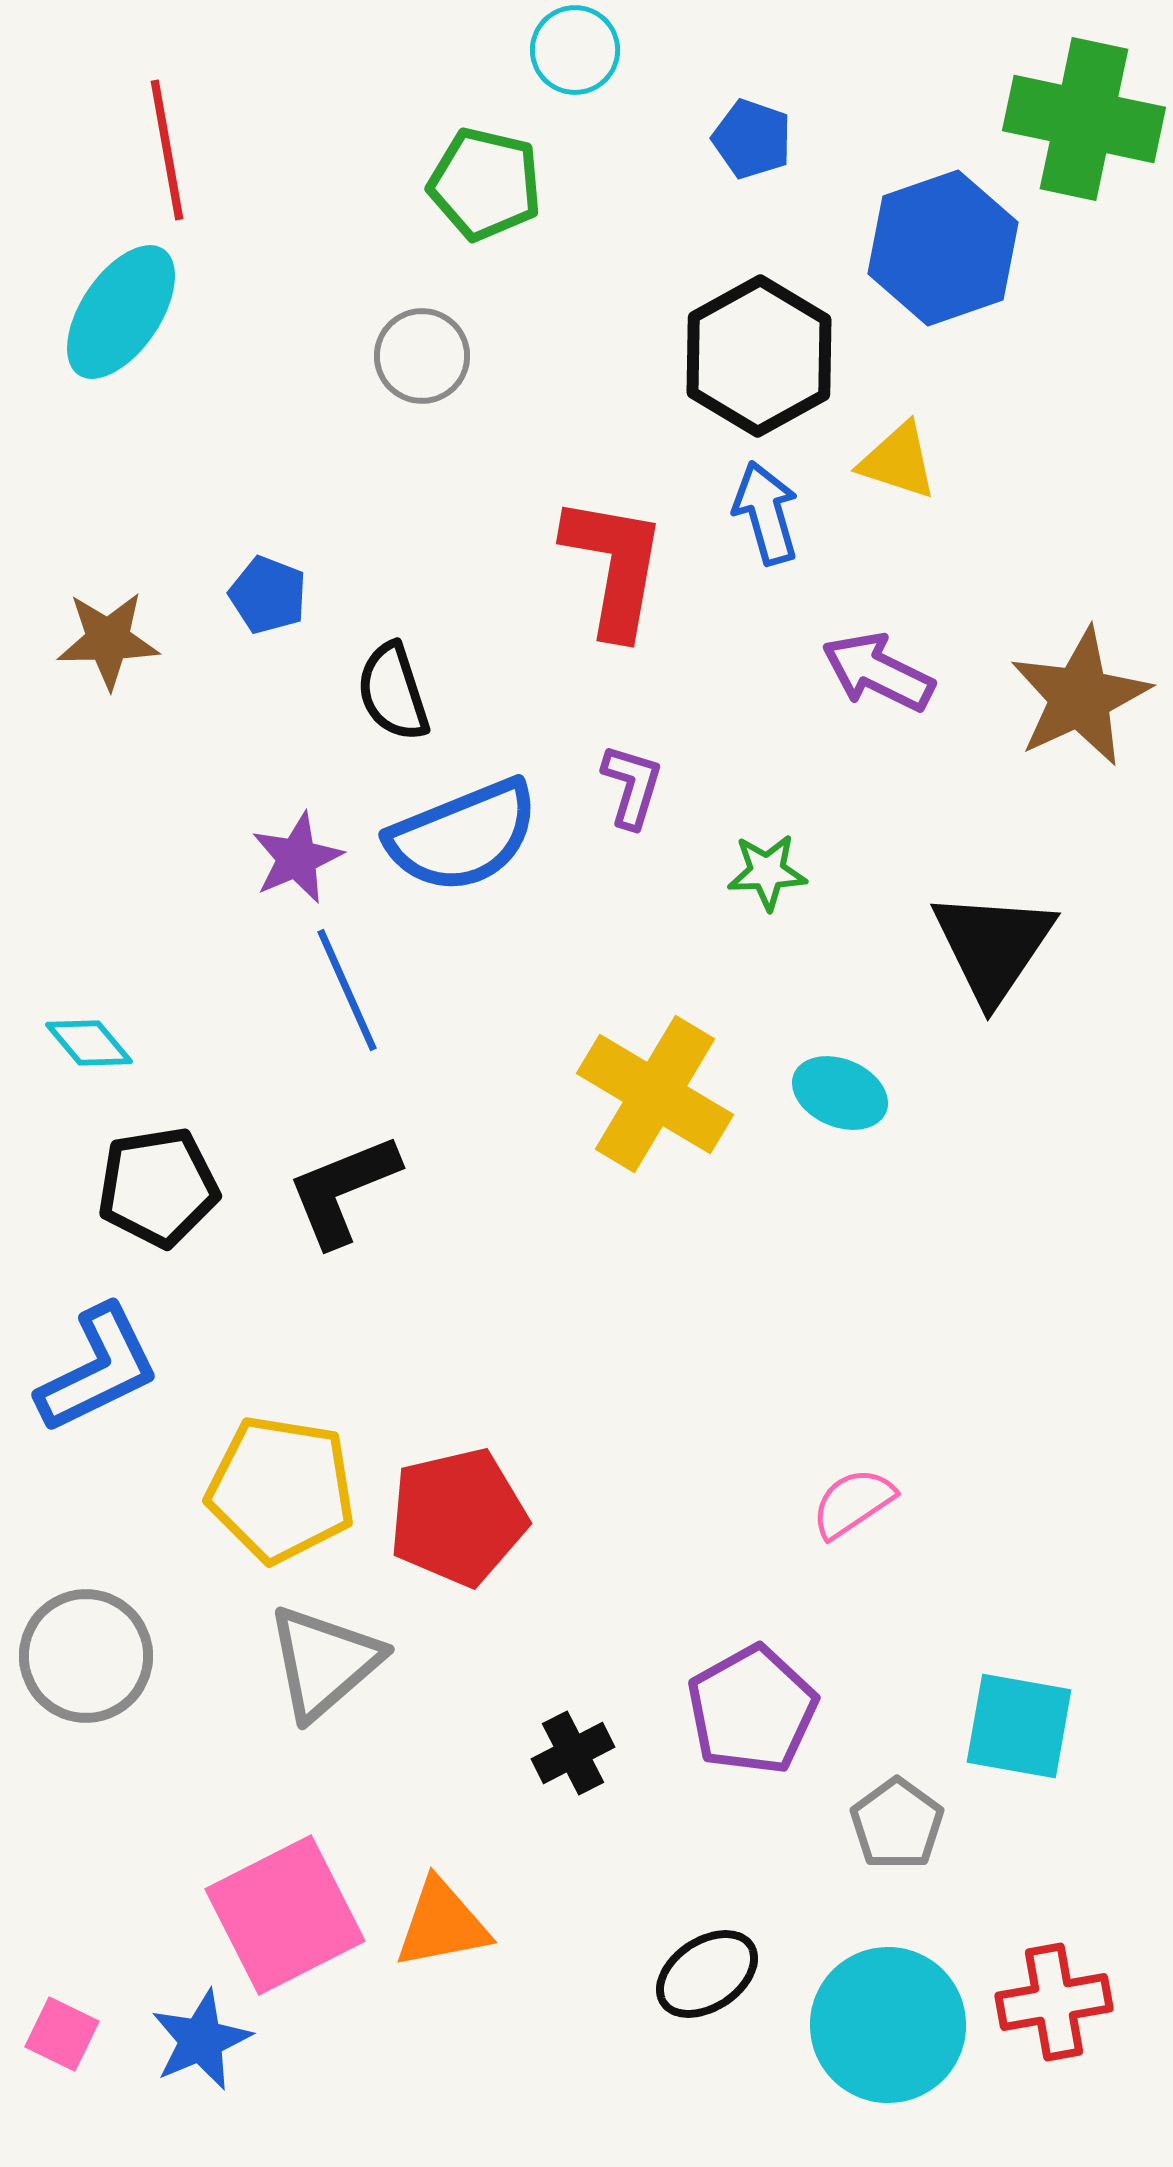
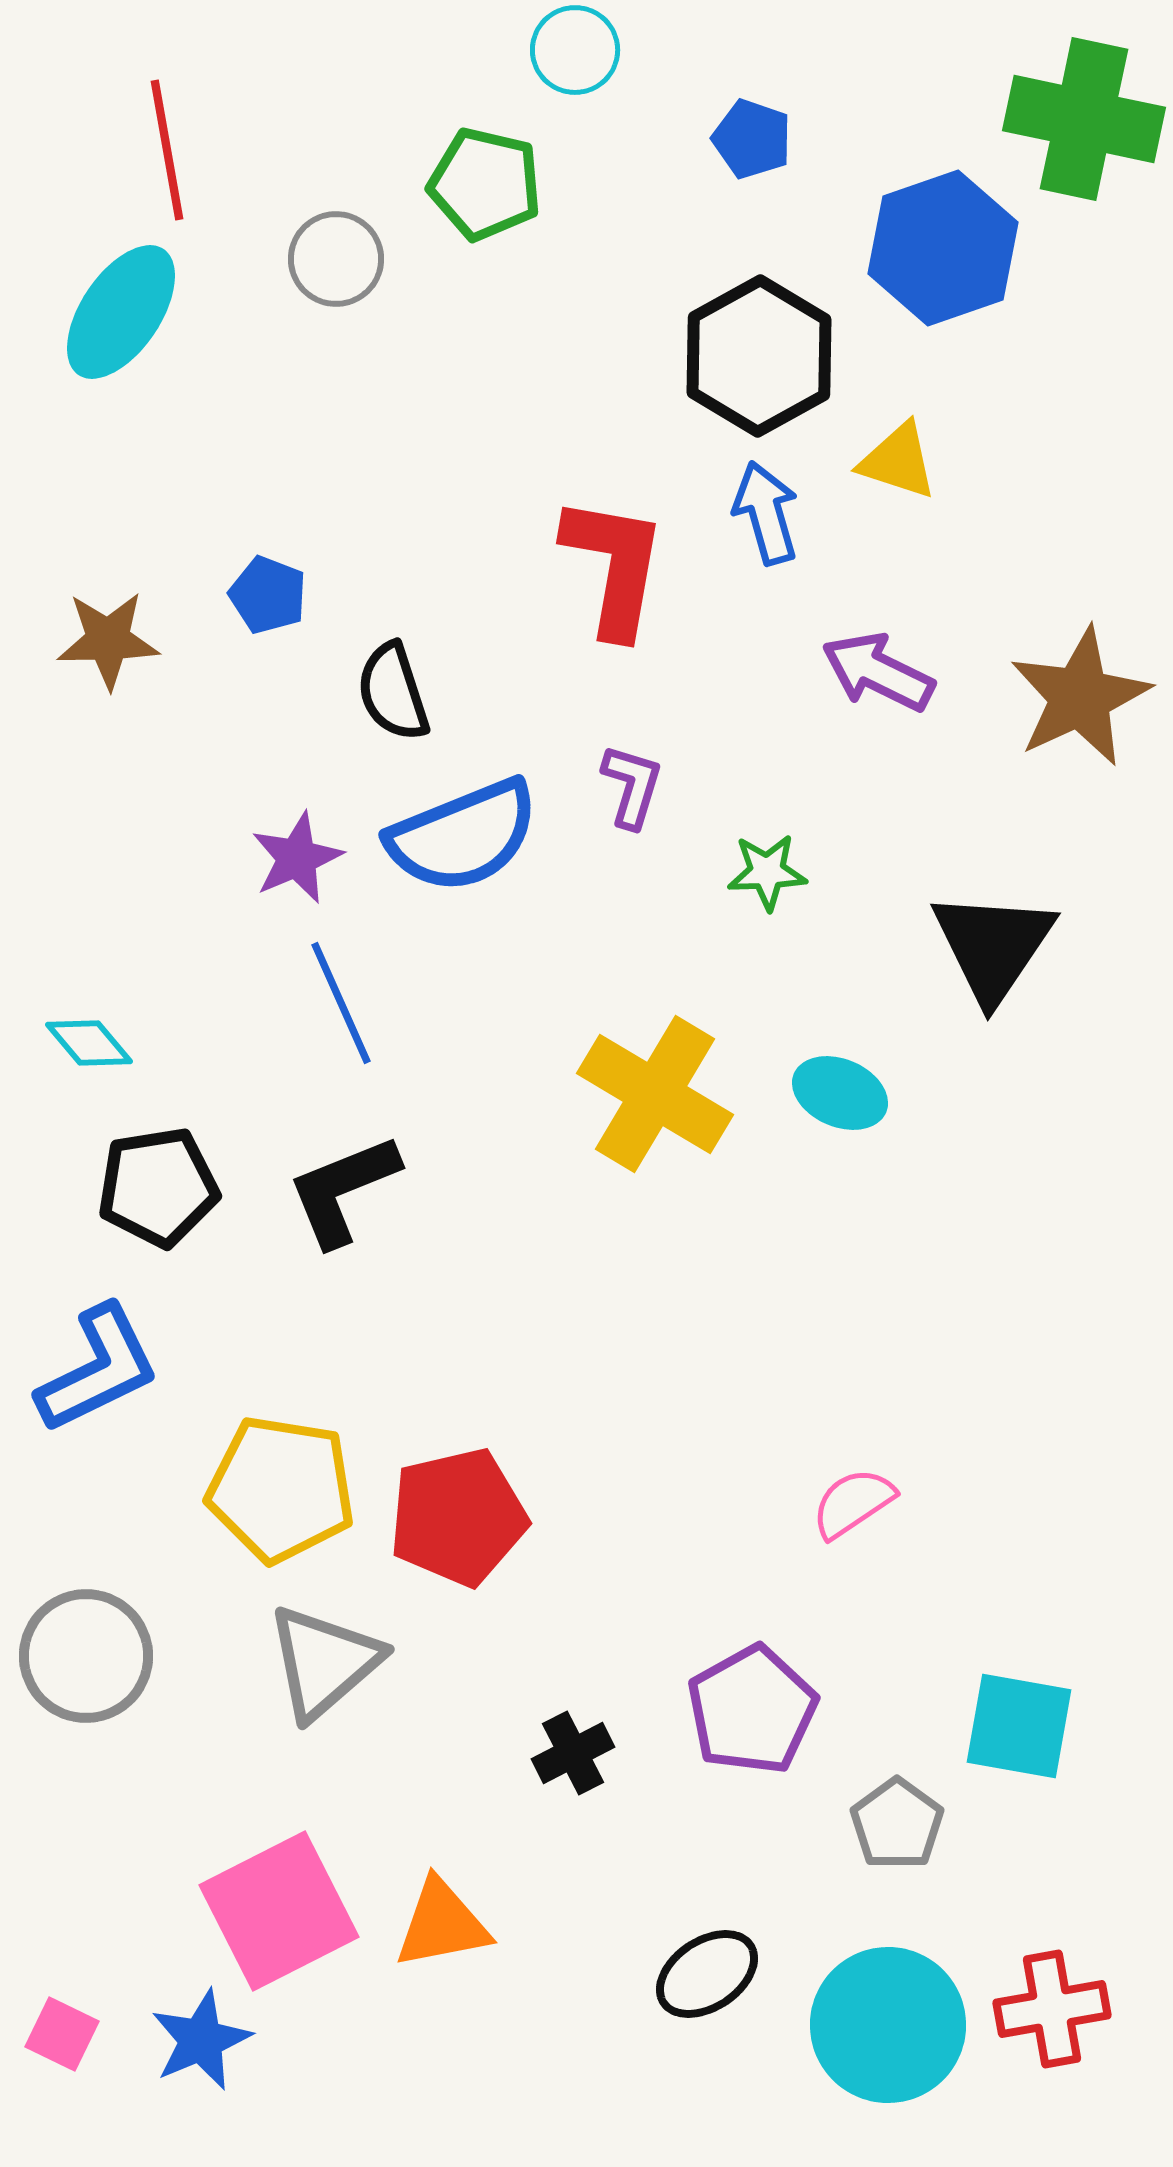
gray circle at (422, 356): moved 86 px left, 97 px up
blue line at (347, 990): moved 6 px left, 13 px down
pink square at (285, 1915): moved 6 px left, 4 px up
red cross at (1054, 2002): moved 2 px left, 7 px down
